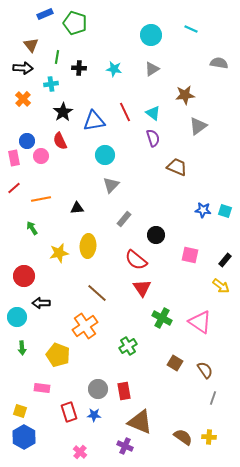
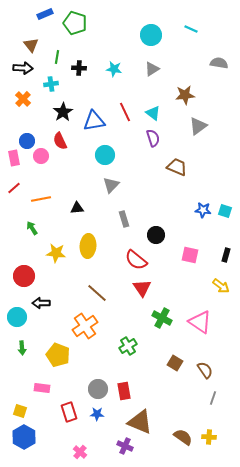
gray rectangle at (124, 219): rotated 56 degrees counterclockwise
yellow star at (59, 253): moved 3 px left; rotated 18 degrees clockwise
black rectangle at (225, 260): moved 1 px right, 5 px up; rotated 24 degrees counterclockwise
blue star at (94, 415): moved 3 px right, 1 px up
